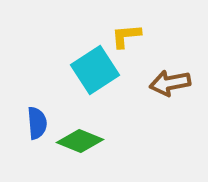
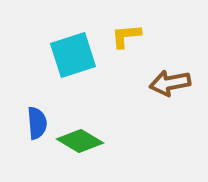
cyan square: moved 22 px left, 15 px up; rotated 15 degrees clockwise
green diamond: rotated 9 degrees clockwise
